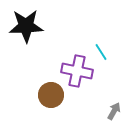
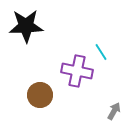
brown circle: moved 11 px left
